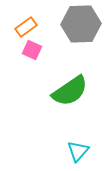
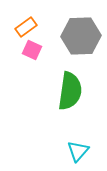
gray hexagon: moved 12 px down
green semicircle: rotated 48 degrees counterclockwise
